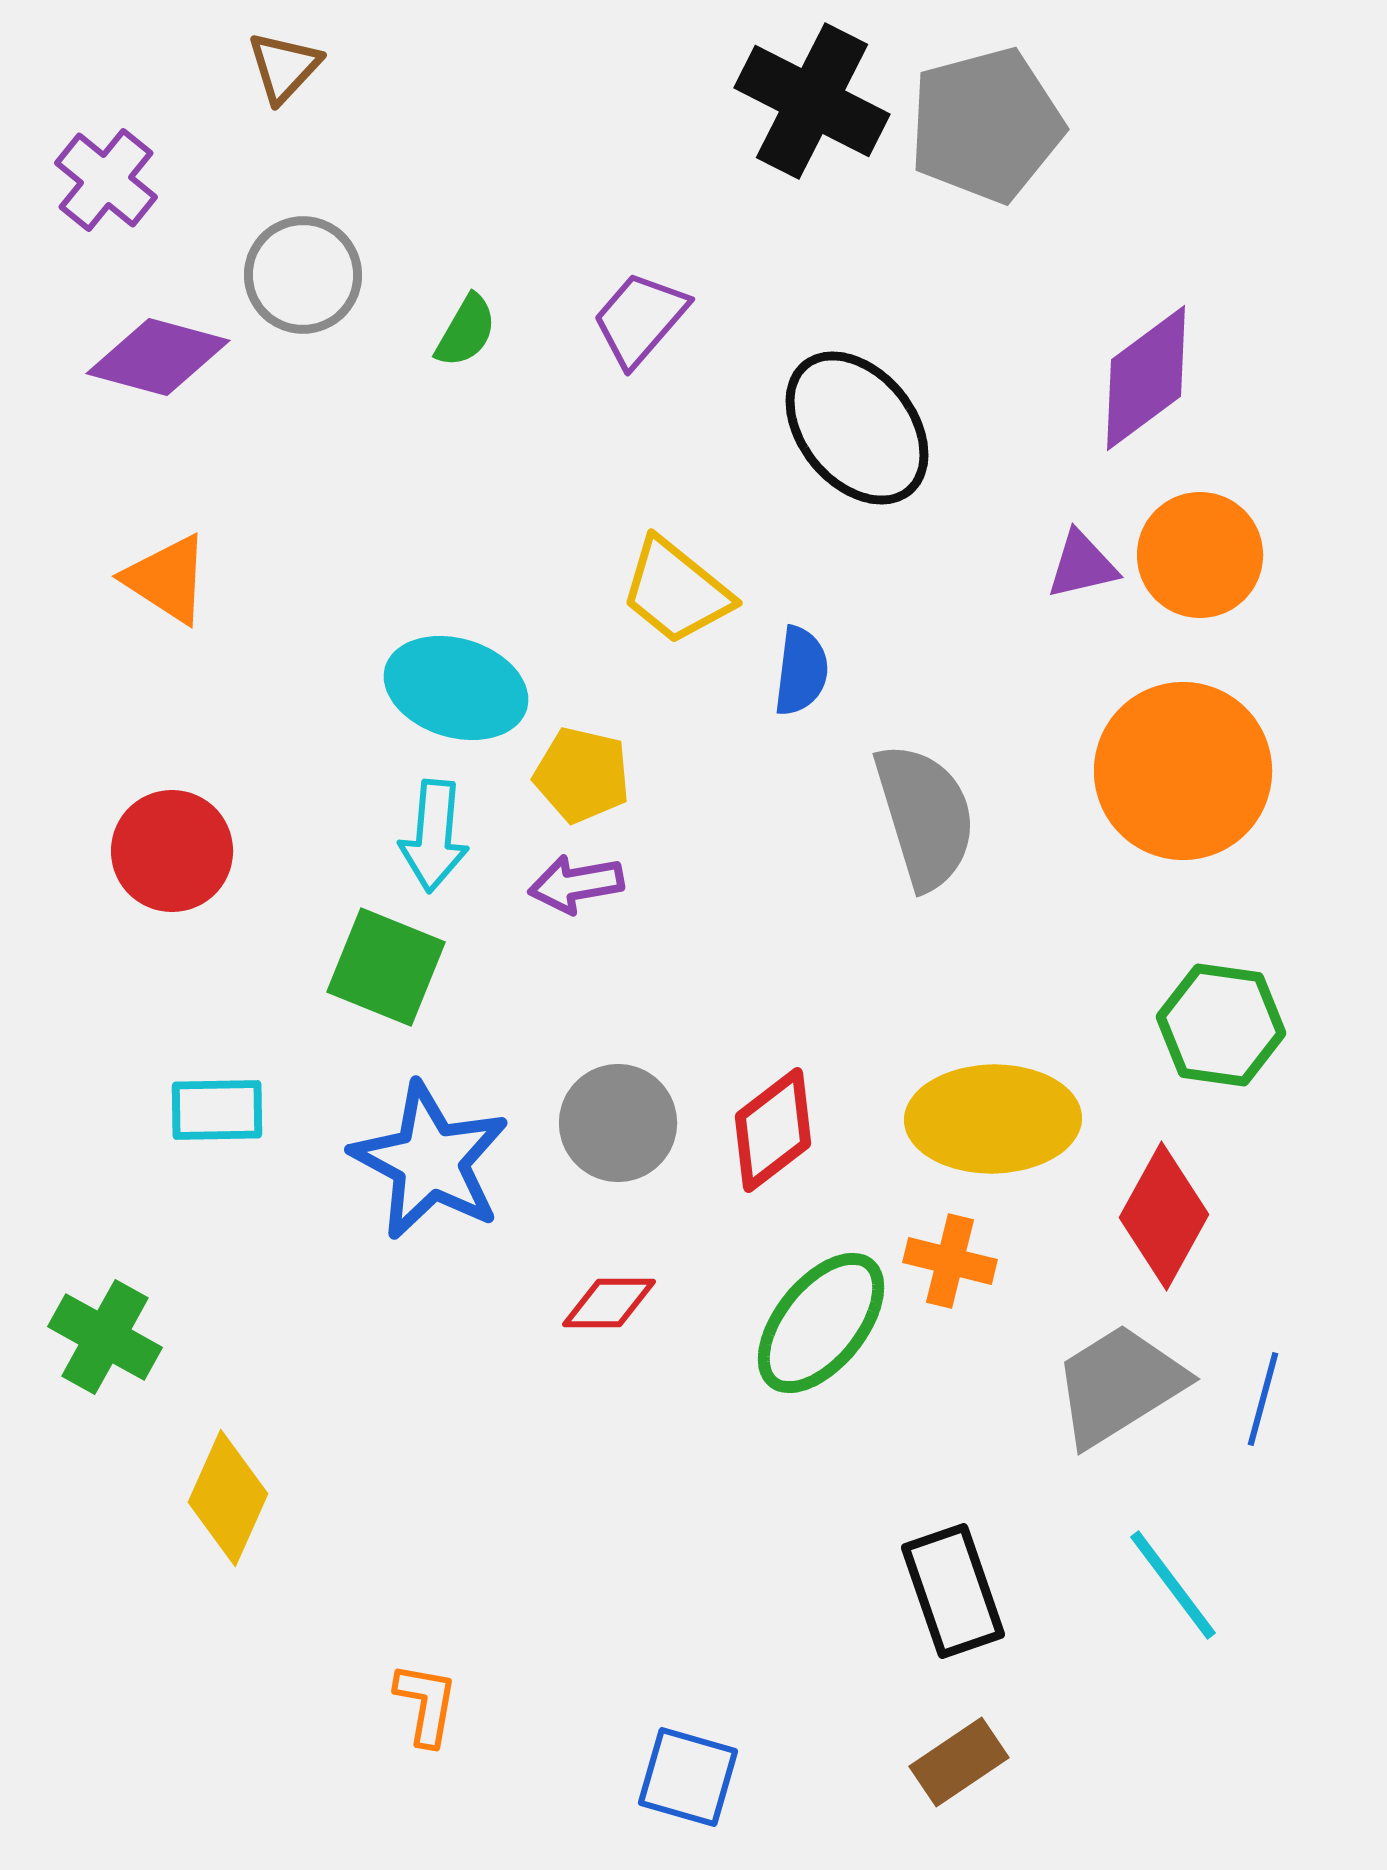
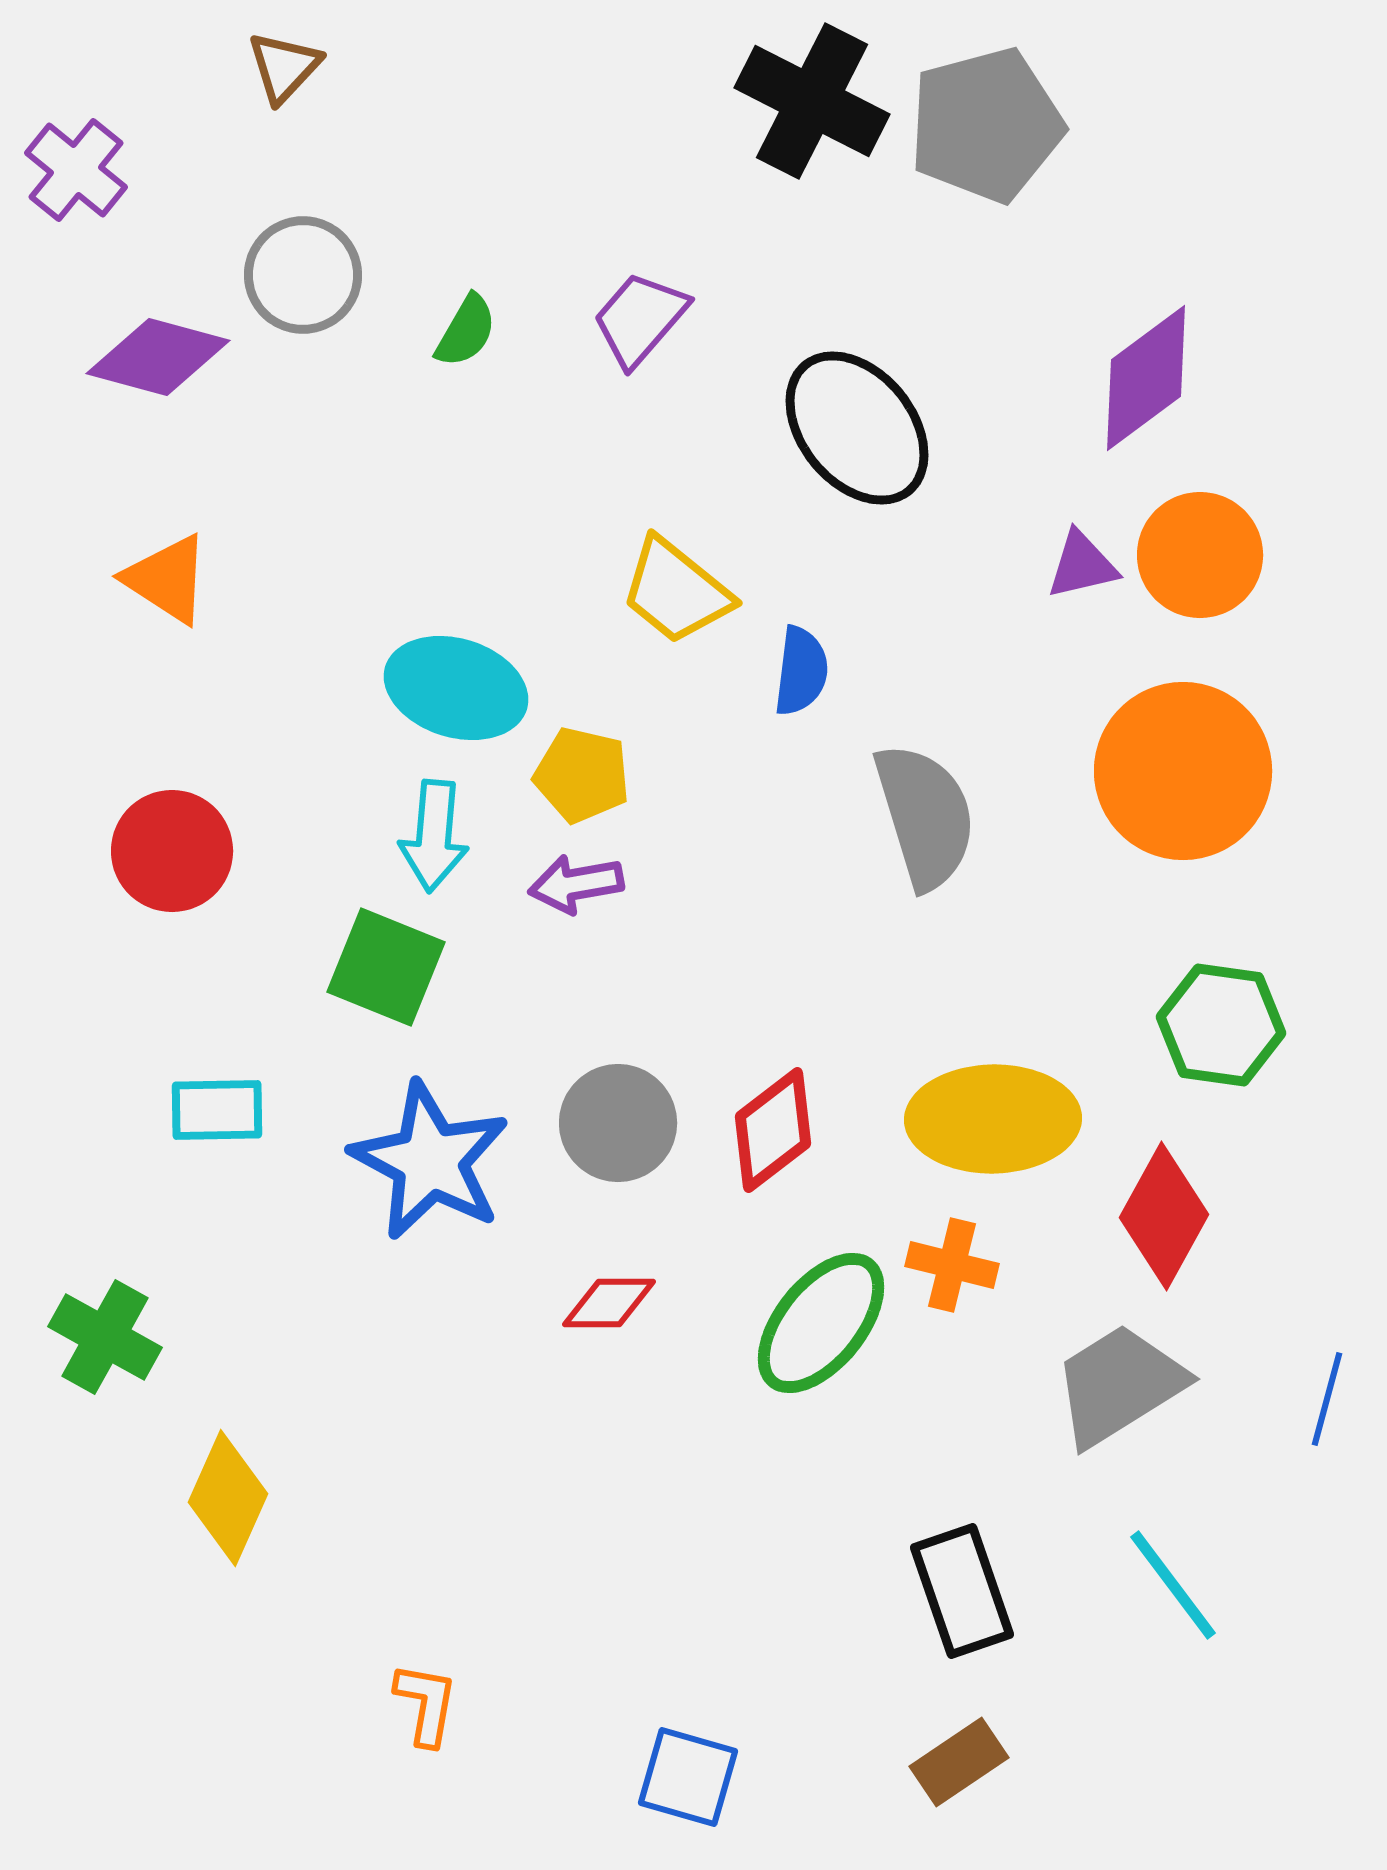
purple cross at (106, 180): moved 30 px left, 10 px up
orange cross at (950, 1261): moved 2 px right, 4 px down
blue line at (1263, 1399): moved 64 px right
black rectangle at (953, 1591): moved 9 px right
